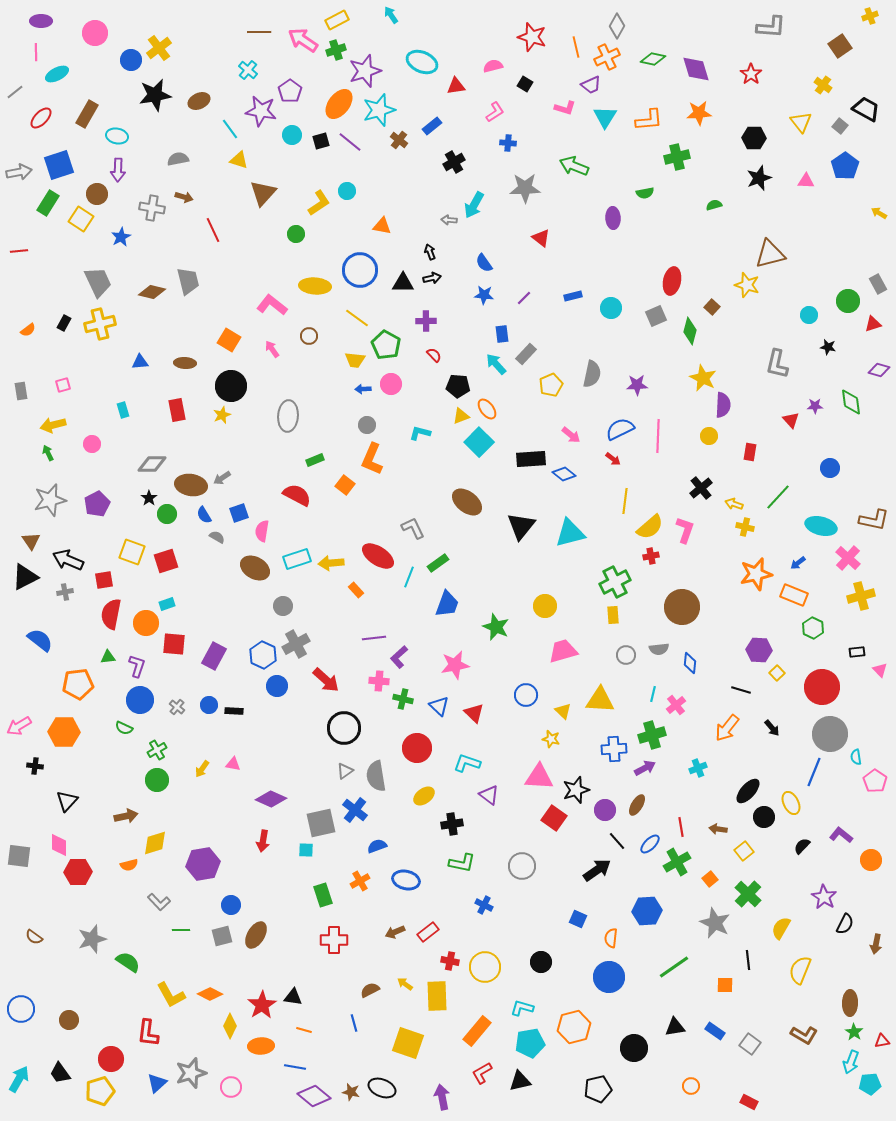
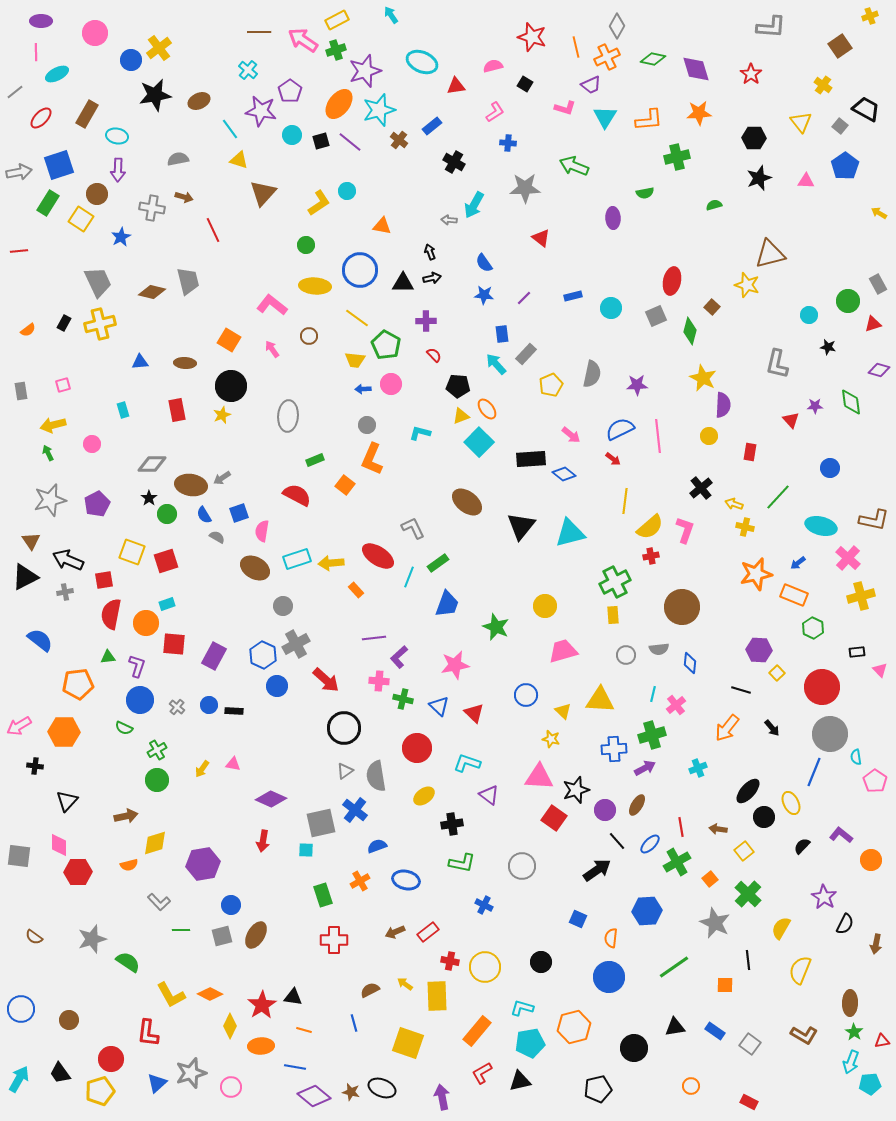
black cross at (454, 162): rotated 30 degrees counterclockwise
green circle at (296, 234): moved 10 px right, 11 px down
pink line at (658, 436): rotated 8 degrees counterclockwise
